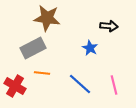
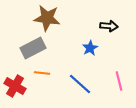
blue star: rotated 14 degrees clockwise
pink line: moved 5 px right, 4 px up
